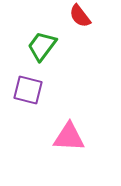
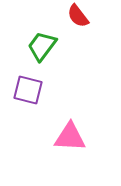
red semicircle: moved 2 px left
pink triangle: moved 1 px right
